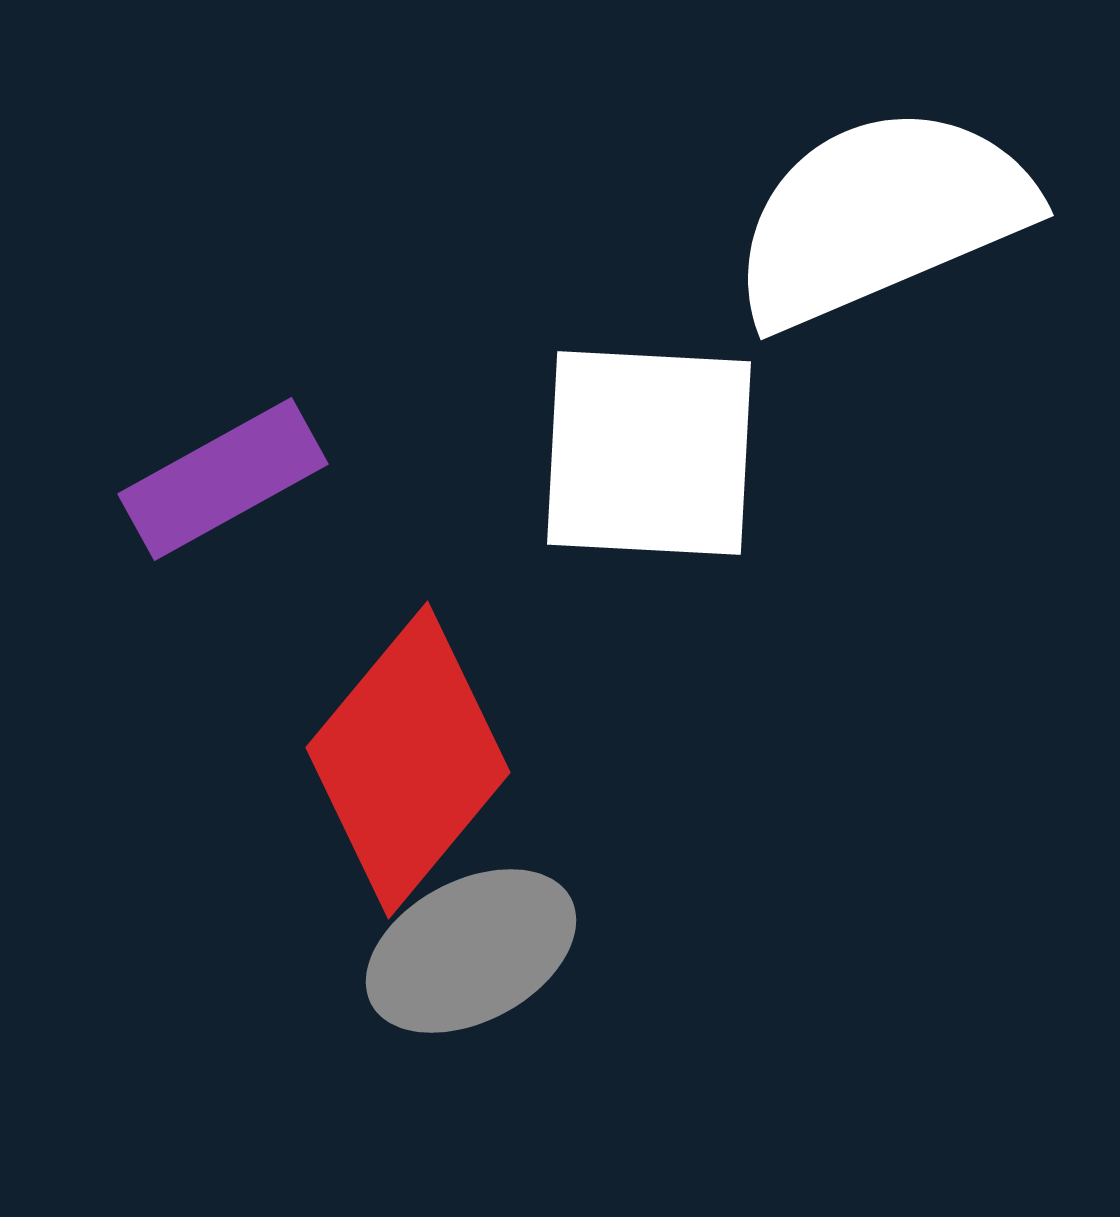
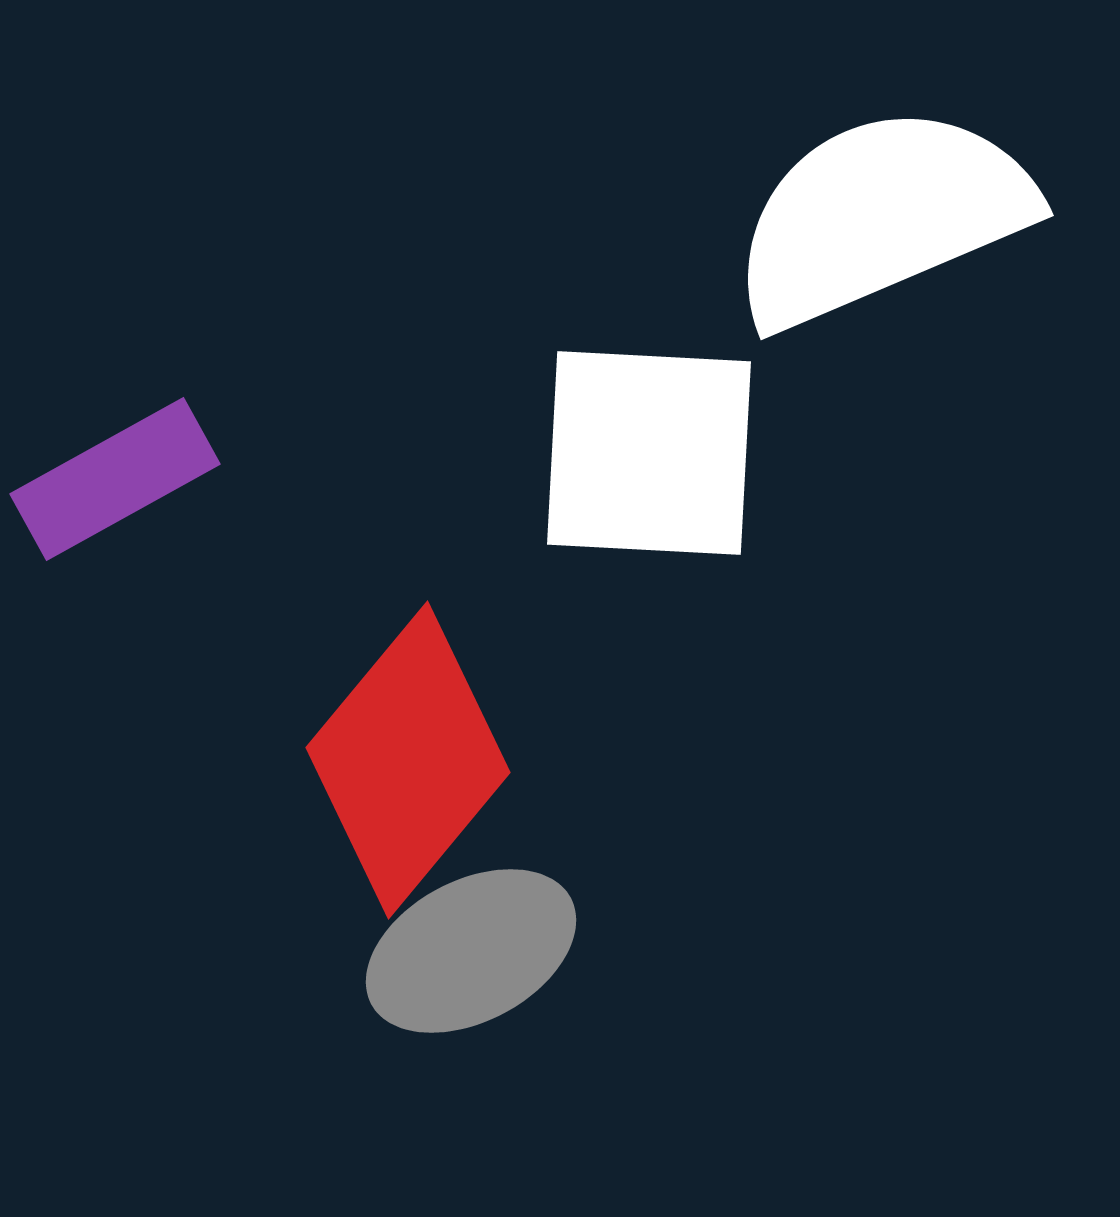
purple rectangle: moved 108 px left
